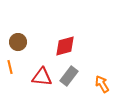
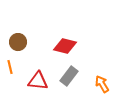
red diamond: rotated 30 degrees clockwise
red triangle: moved 4 px left, 4 px down
